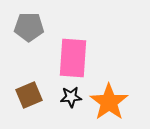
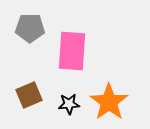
gray pentagon: moved 1 px right, 1 px down
pink rectangle: moved 1 px left, 7 px up
black star: moved 2 px left, 7 px down
